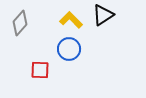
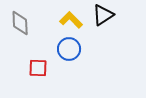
gray diamond: rotated 45 degrees counterclockwise
red square: moved 2 px left, 2 px up
